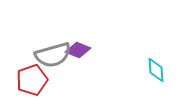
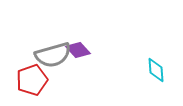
purple diamond: rotated 25 degrees clockwise
